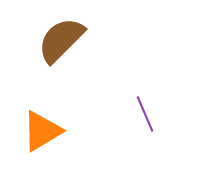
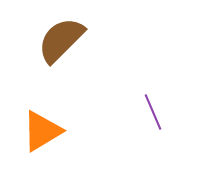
purple line: moved 8 px right, 2 px up
